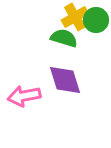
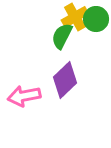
green circle: moved 1 px up
green semicircle: moved 2 px left, 2 px up; rotated 80 degrees counterclockwise
purple diamond: rotated 63 degrees clockwise
